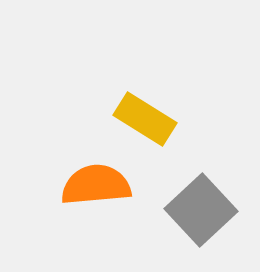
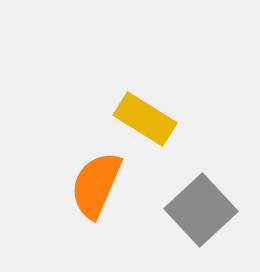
orange semicircle: rotated 62 degrees counterclockwise
